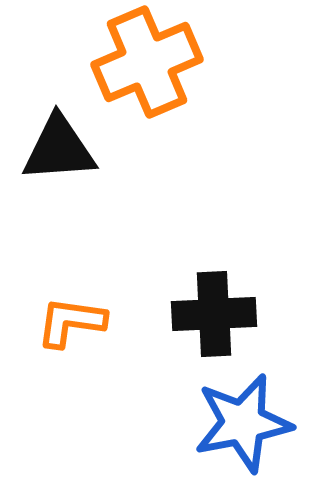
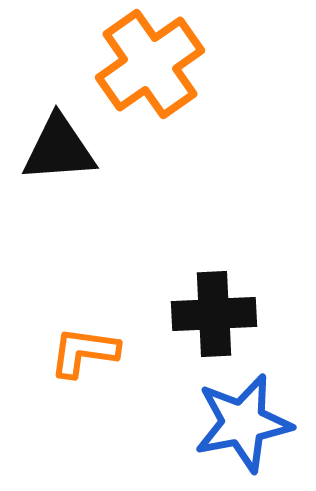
orange cross: moved 3 px right, 2 px down; rotated 12 degrees counterclockwise
orange L-shape: moved 13 px right, 30 px down
